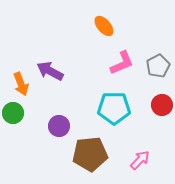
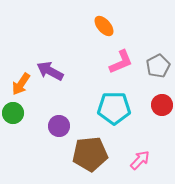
pink L-shape: moved 1 px left, 1 px up
orange arrow: rotated 55 degrees clockwise
